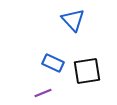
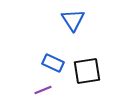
blue triangle: rotated 10 degrees clockwise
purple line: moved 3 px up
